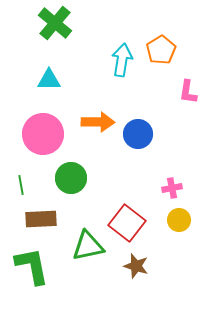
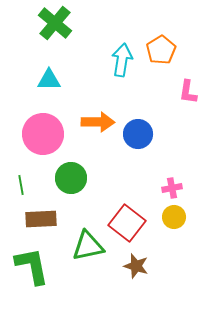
yellow circle: moved 5 px left, 3 px up
